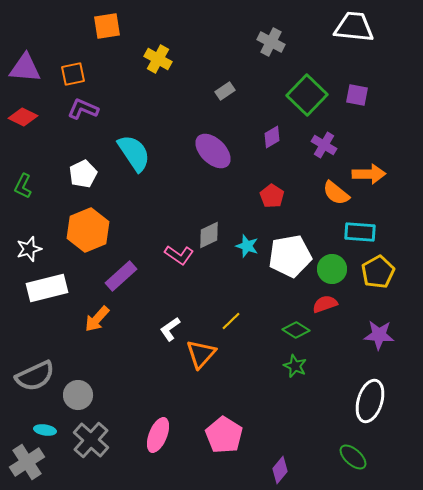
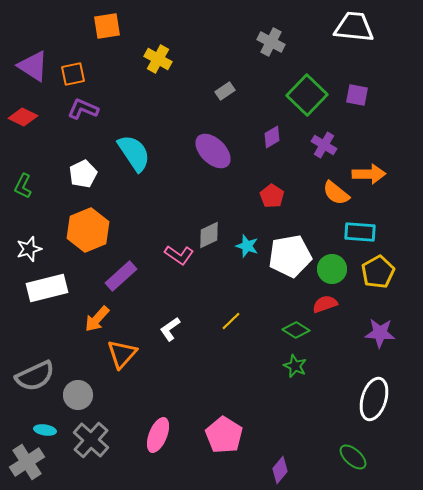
purple triangle at (25, 68): moved 8 px right, 2 px up; rotated 28 degrees clockwise
purple star at (379, 335): moved 1 px right, 2 px up
orange triangle at (201, 354): moved 79 px left
white ellipse at (370, 401): moved 4 px right, 2 px up
